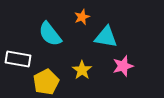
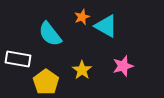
cyan triangle: moved 11 px up; rotated 20 degrees clockwise
yellow pentagon: rotated 10 degrees counterclockwise
